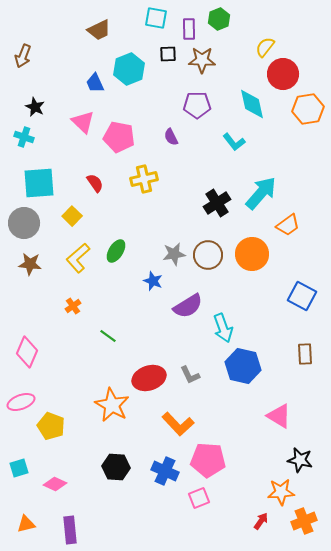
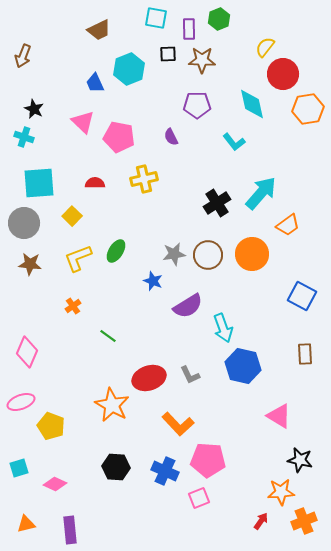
black star at (35, 107): moved 1 px left, 2 px down
red semicircle at (95, 183): rotated 54 degrees counterclockwise
yellow L-shape at (78, 258): rotated 20 degrees clockwise
